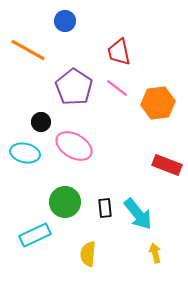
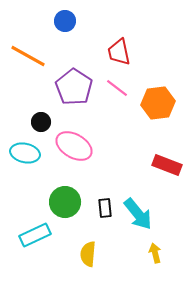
orange line: moved 6 px down
